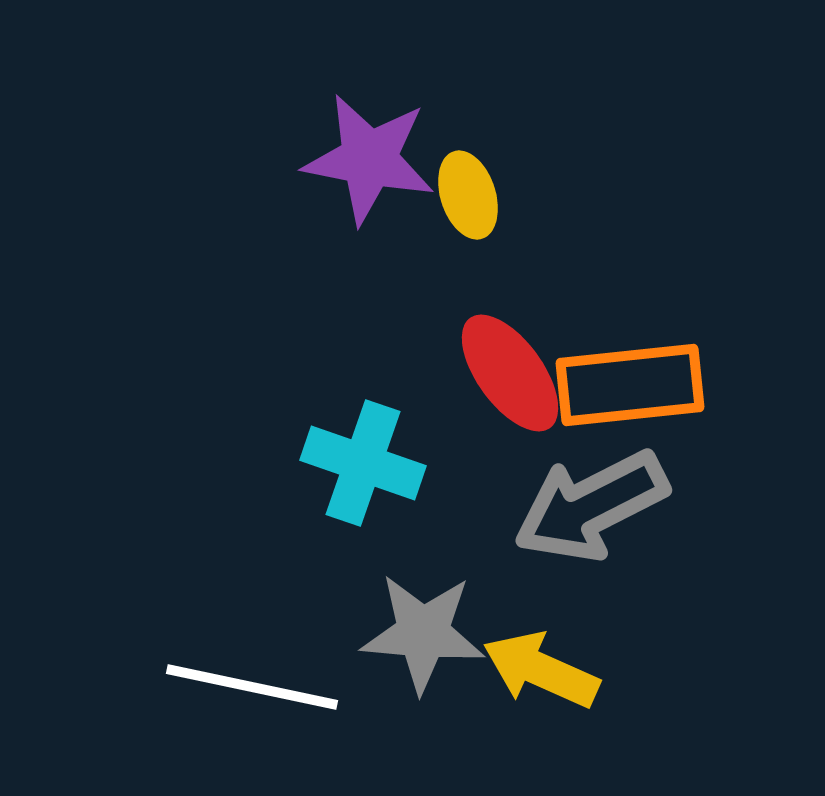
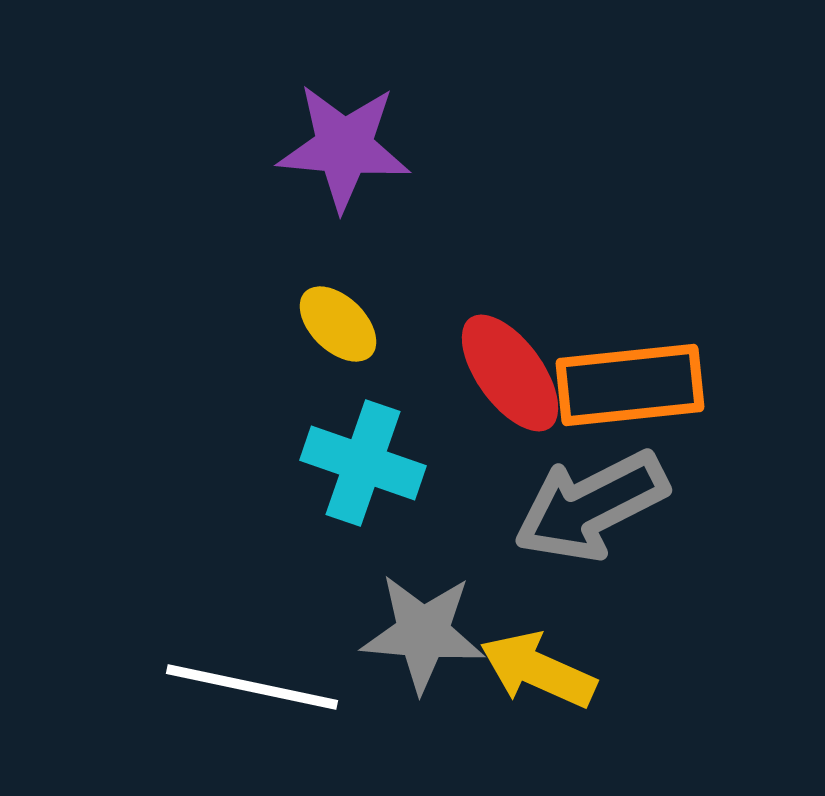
purple star: moved 25 px left, 12 px up; rotated 6 degrees counterclockwise
yellow ellipse: moved 130 px left, 129 px down; rotated 28 degrees counterclockwise
yellow arrow: moved 3 px left
